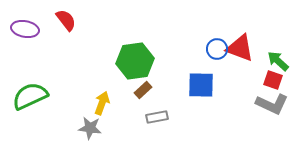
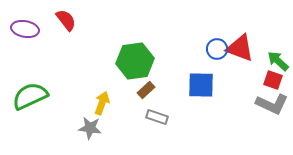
brown rectangle: moved 3 px right
gray rectangle: rotated 30 degrees clockwise
